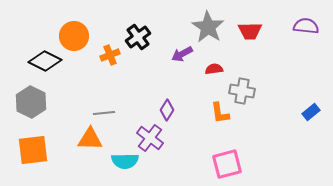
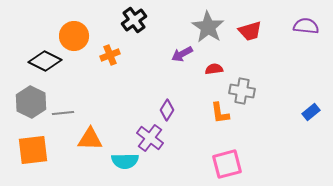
red trapezoid: rotated 15 degrees counterclockwise
black cross: moved 4 px left, 17 px up
gray line: moved 41 px left
